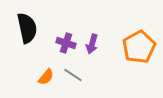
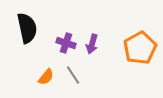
orange pentagon: moved 1 px right, 1 px down
gray line: rotated 24 degrees clockwise
